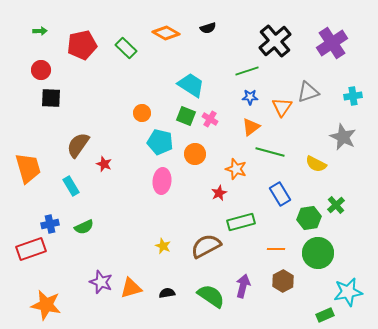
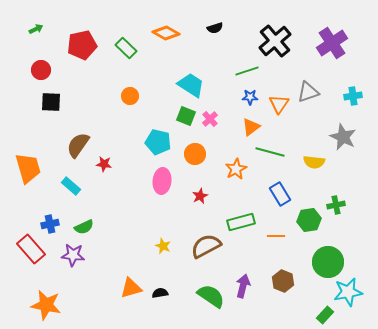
black semicircle at (208, 28): moved 7 px right
green arrow at (40, 31): moved 4 px left, 2 px up; rotated 24 degrees counterclockwise
black square at (51, 98): moved 4 px down
orange triangle at (282, 107): moved 3 px left, 3 px up
orange circle at (142, 113): moved 12 px left, 17 px up
pink cross at (210, 119): rotated 14 degrees clockwise
cyan pentagon at (160, 142): moved 2 px left
red star at (104, 164): rotated 14 degrees counterclockwise
yellow semicircle at (316, 164): moved 2 px left, 2 px up; rotated 20 degrees counterclockwise
orange star at (236, 169): rotated 25 degrees clockwise
cyan rectangle at (71, 186): rotated 18 degrees counterclockwise
red star at (219, 193): moved 19 px left, 3 px down
green cross at (336, 205): rotated 30 degrees clockwise
green hexagon at (309, 218): moved 2 px down
red rectangle at (31, 249): rotated 68 degrees clockwise
orange line at (276, 249): moved 13 px up
green circle at (318, 253): moved 10 px right, 9 px down
brown hexagon at (283, 281): rotated 10 degrees counterclockwise
purple star at (101, 282): moved 28 px left, 27 px up; rotated 15 degrees counterclockwise
black semicircle at (167, 293): moved 7 px left
green rectangle at (325, 315): rotated 24 degrees counterclockwise
